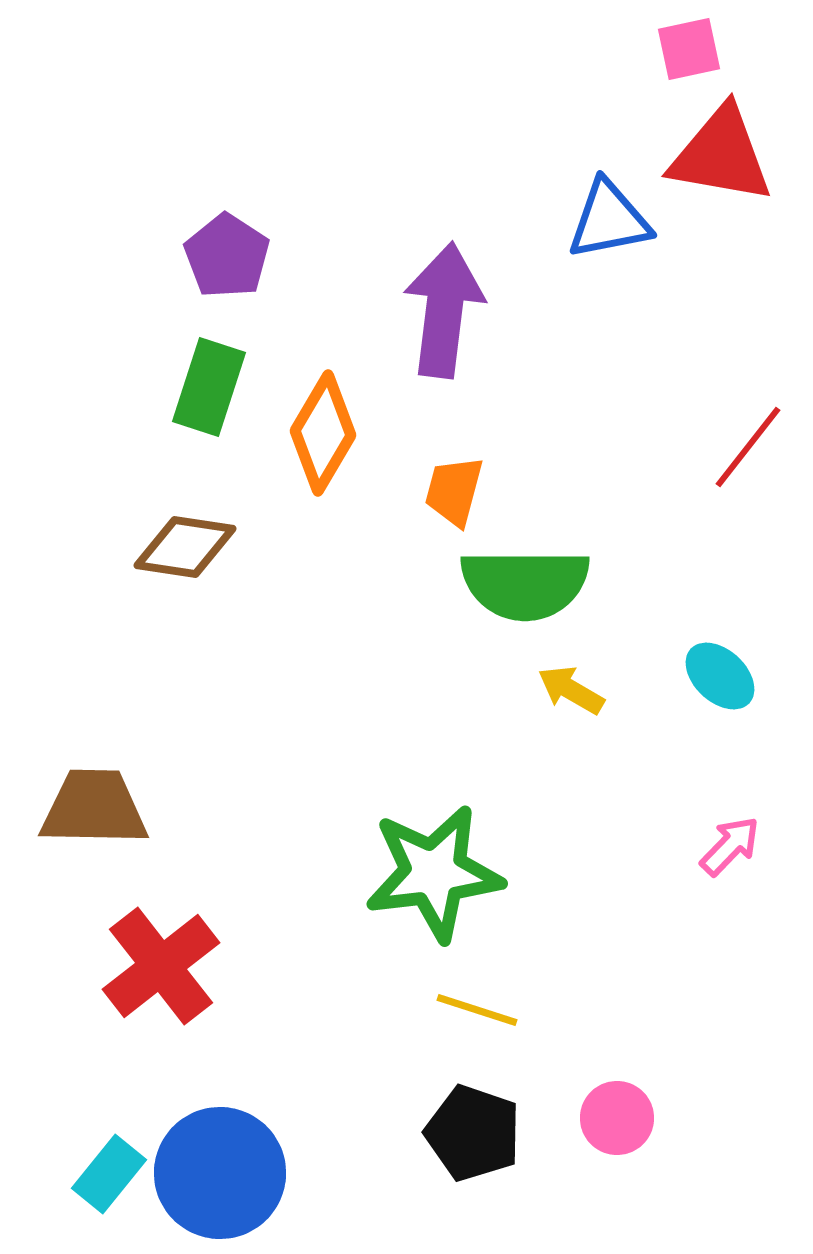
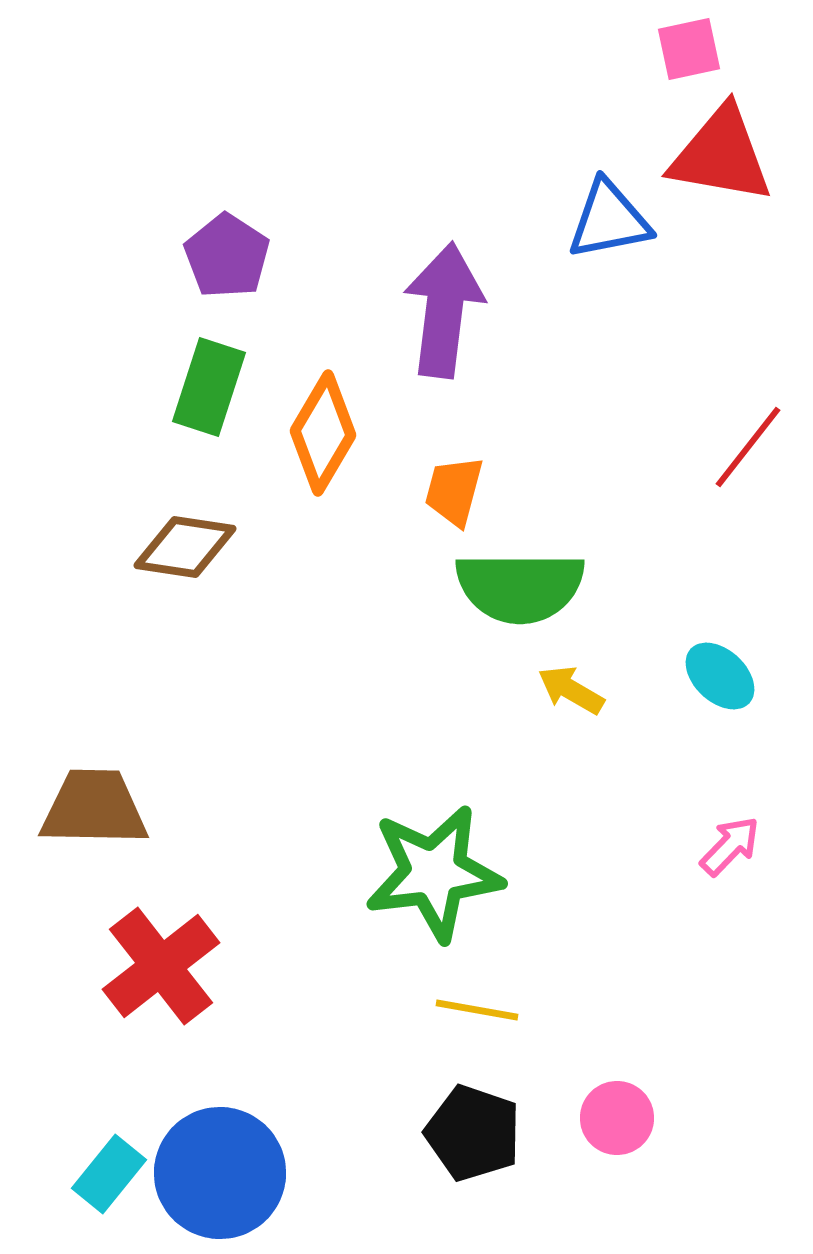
green semicircle: moved 5 px left, 3 px down
yellow line: rotated 8 degrees counterclockwise
